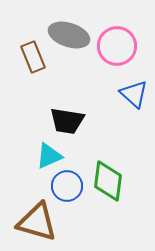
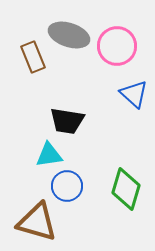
cyan triangle: moved 1 px up; rotated 16 degrees clockwise
green diamond: moved 18 px right, 8 px down; rotated 9 degrees clockwise
